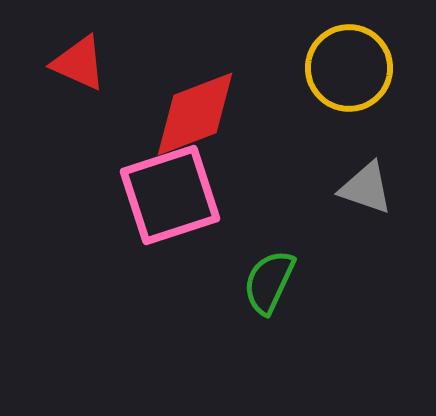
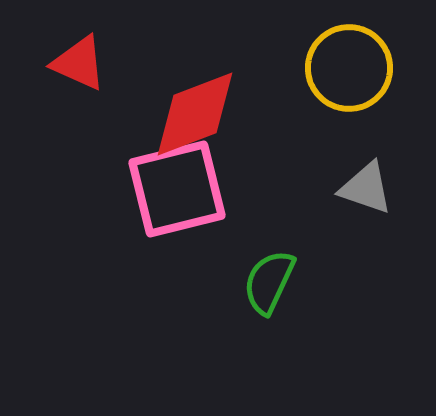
pink square: moved 7 px right, 6 px up; rotated 4 degrees clockwise
